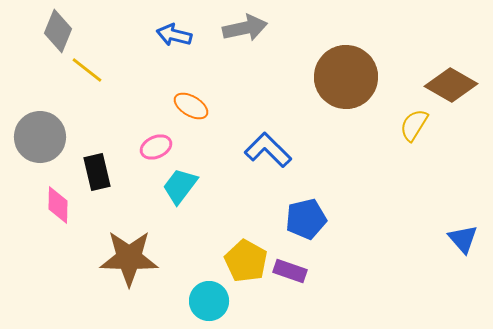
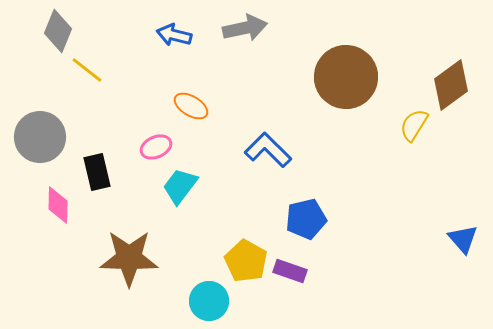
brown diamond: rotated 66 degrees counterclockwise
